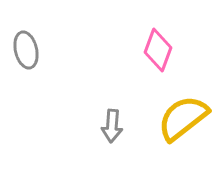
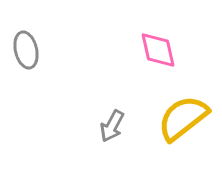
pink diamond: rotated 33 degrees counterclockwise
gray arrow: rotated 24 degrees clockwise
